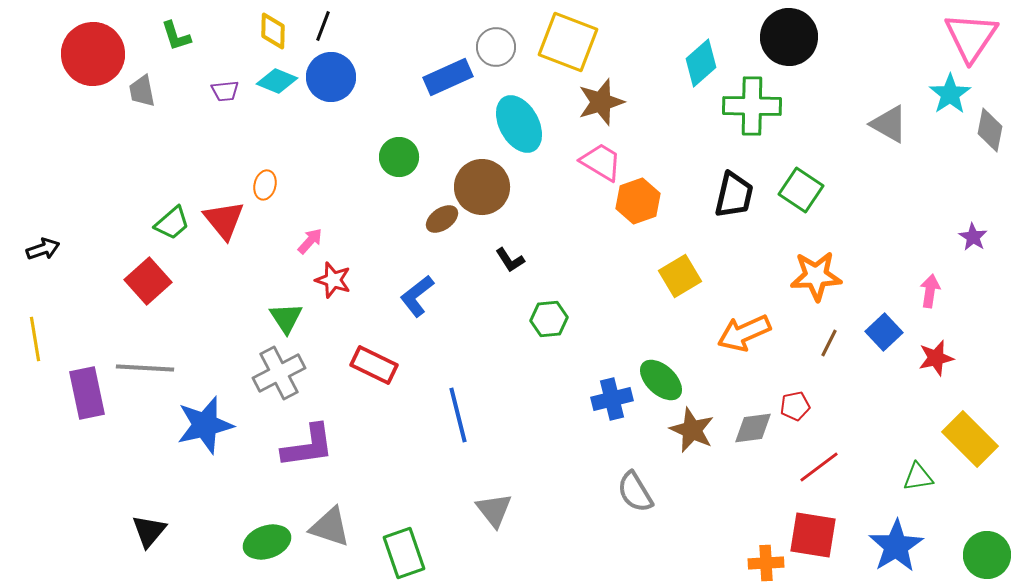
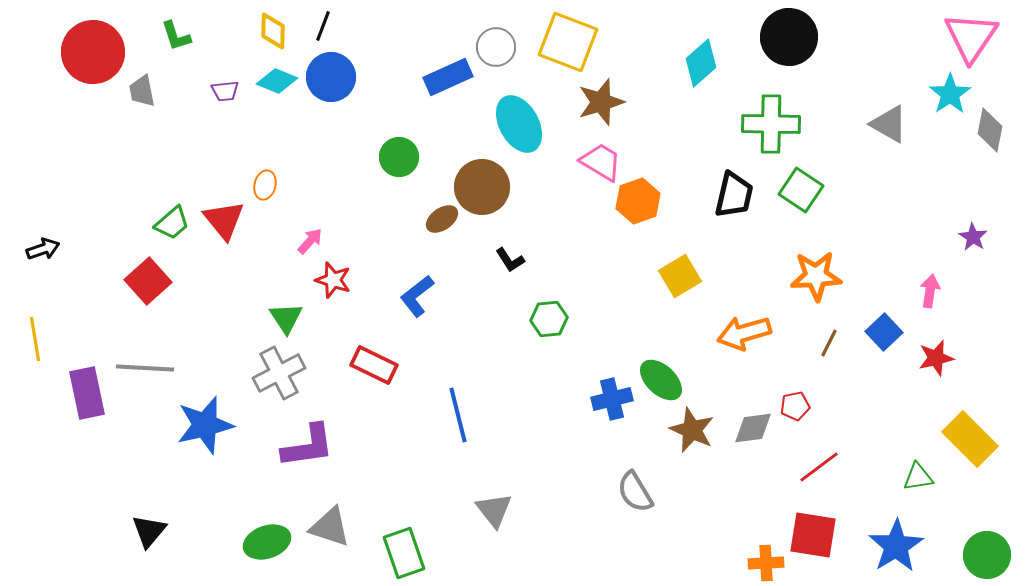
red circle at (93, 54): moved 2 px up
green cross at (752, 106): moved 19 px right, 18 px down
orange arrow at (744, 333): rotated 8 degrees clockwise
